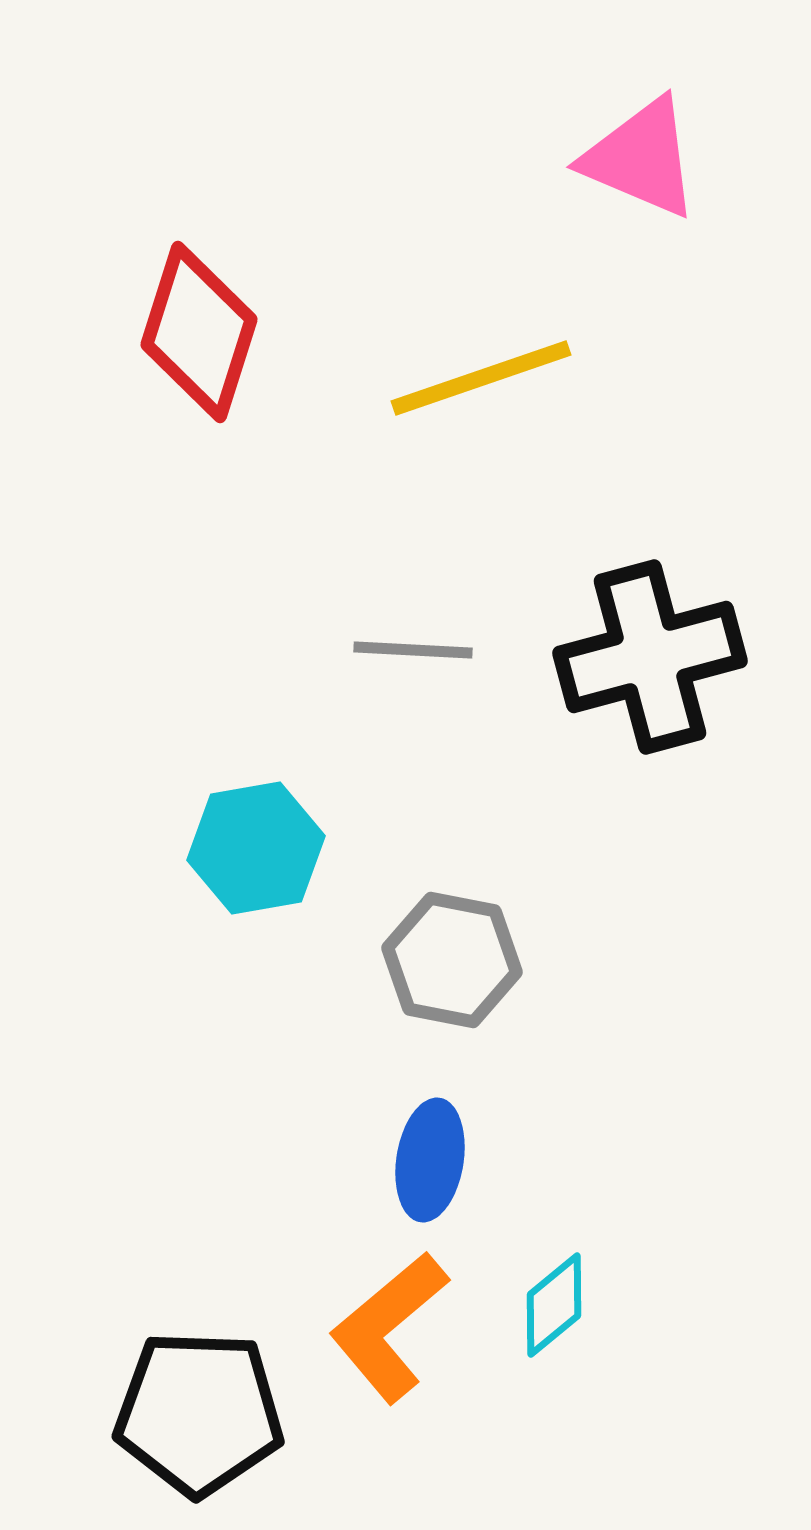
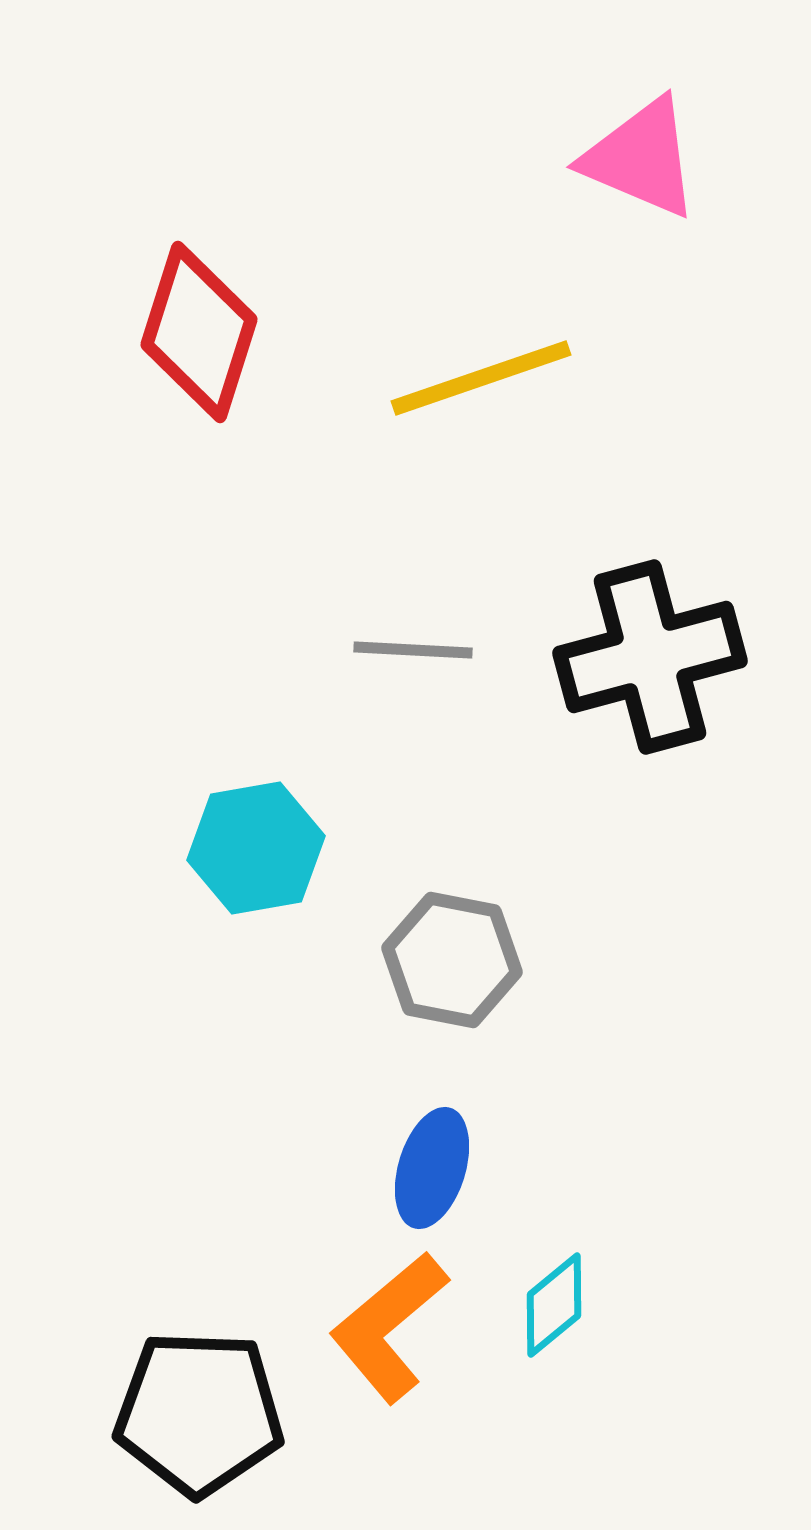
blue ellipse: moved 2 px right, 8 px down; rotated 8 degrees clockwise
